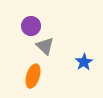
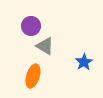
gray triangle: rotated 12 degrees counterclockwise
